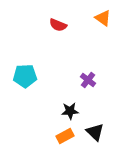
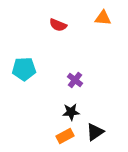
orange triangle: rotated 30 degrees counterclockwise
cyan pentagon: moved 1 px left, 7 px up
purple cross: moved 13 px left
black star: moved 1 px right, 1 px down
black triangle: rotated 42 degrees clockwise
